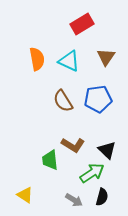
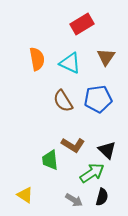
cyan triangle: moved 1 px right, 2 px down
